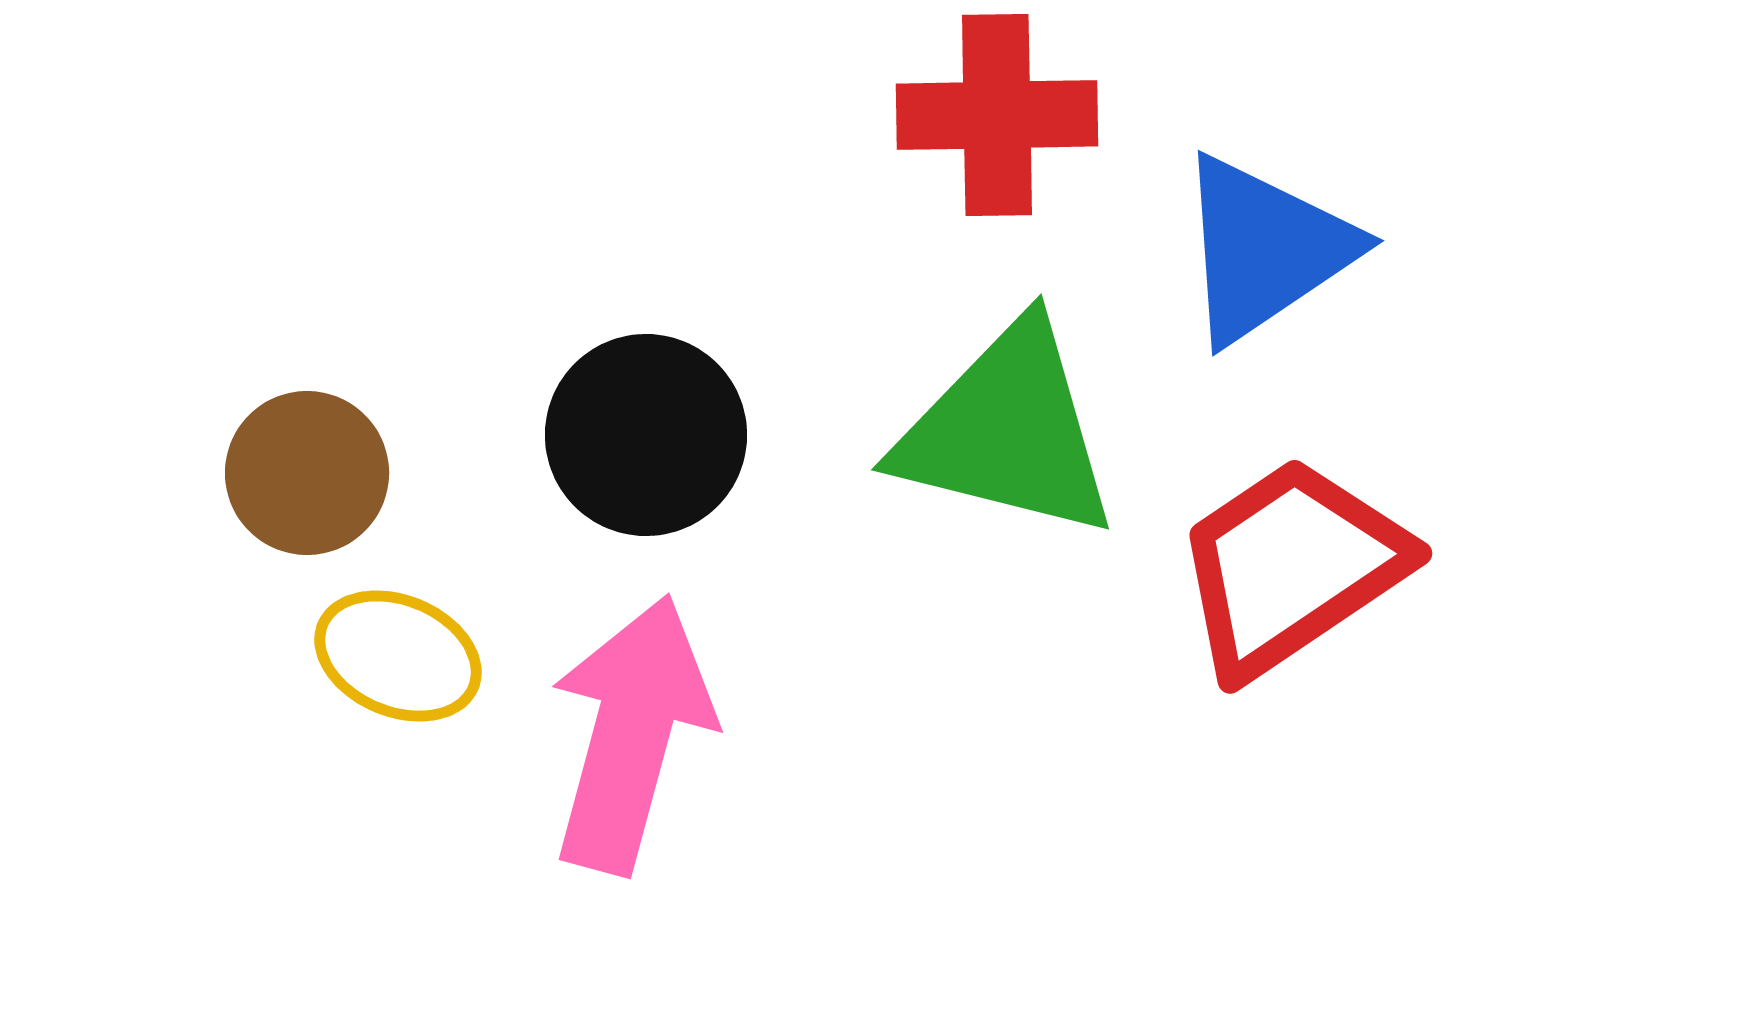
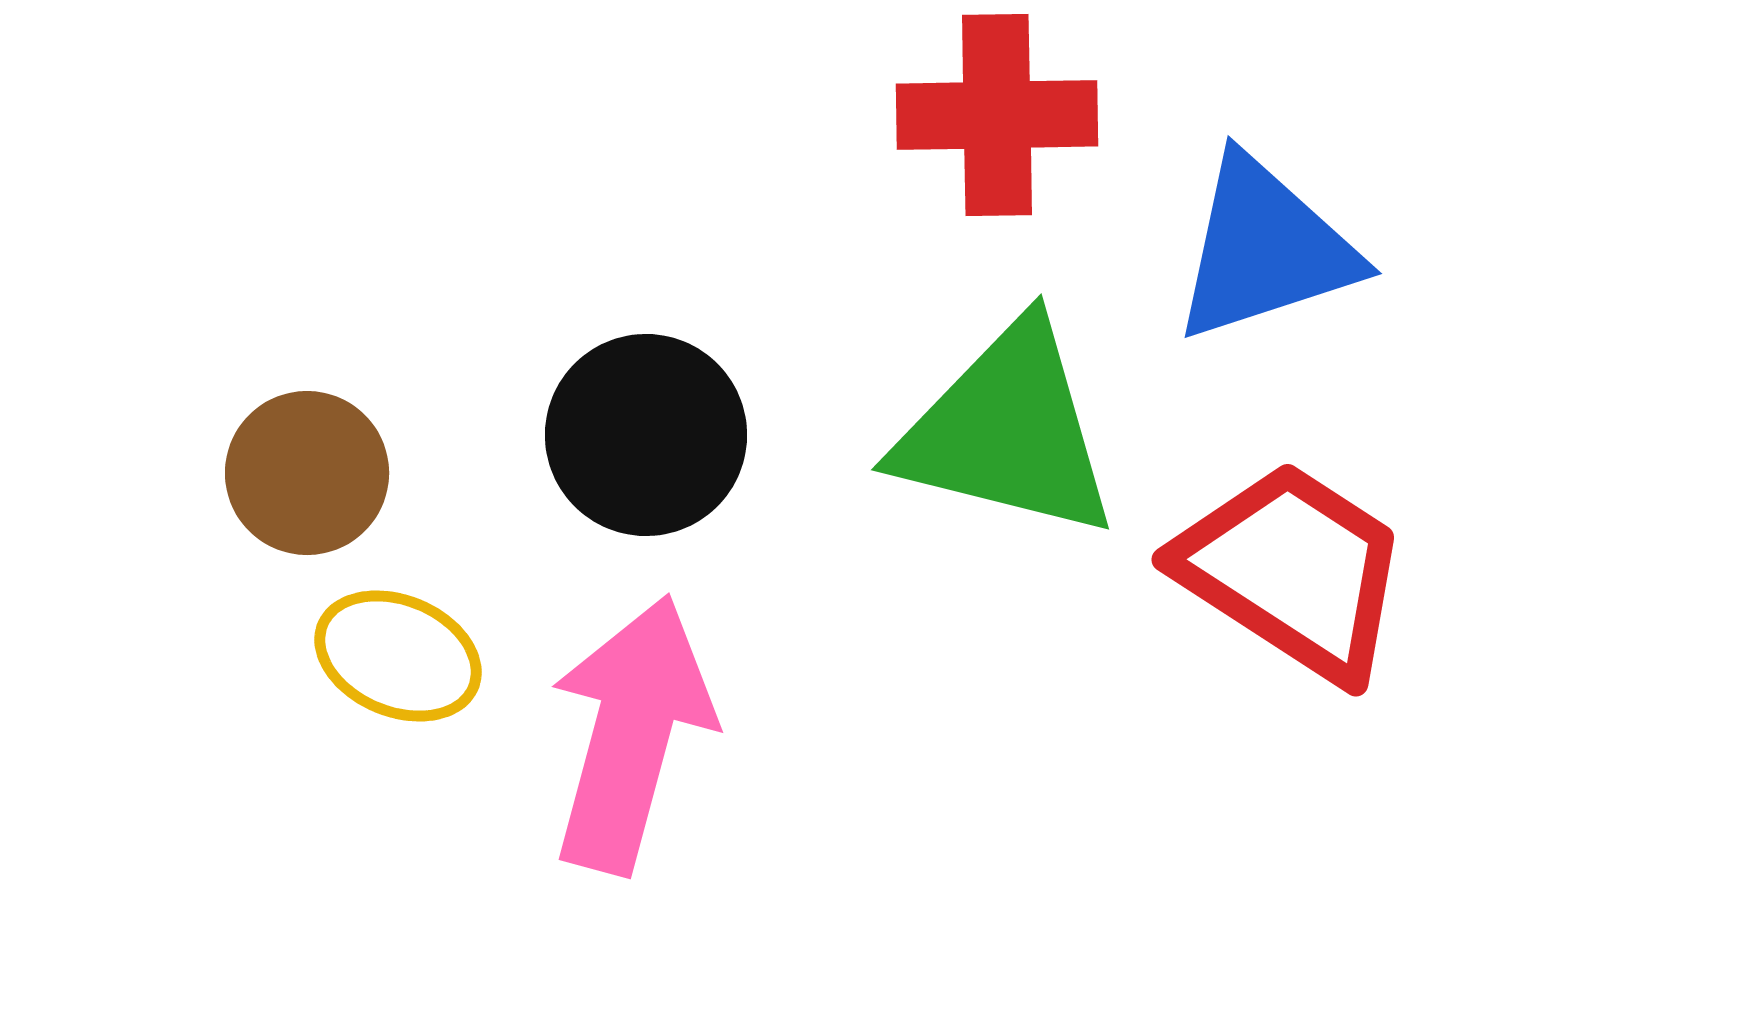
blue triangle: rotated 16 degrees clockwise
red trapezoid: moved 2 px right, 4 px down; rotated 67 degrees clockwise
